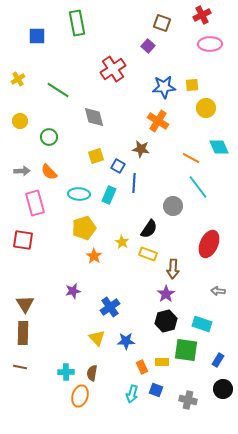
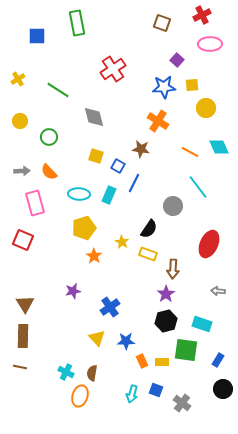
purple square at (148, 46): moved 29 px right, 14 px down
yellow square at (96, 156): rotated 35 degrees clockwise
orange line at (191, 158): moved 1 px left, 6 px up
blue line at (134, 183): rotated 24 degrees clockwise
red square at (23, 240): rotated 15 degrees clockwise
brown rectangle at (23, 333): moved 3 px down
orange rectangle at (142, 367): moved 6 px up
cyan cross at (66, 372): rotated 28 degrees clockwise
gray cross at (188, 400): moved 6 px left, 3 px down; rotated 24 degrees clockwise
